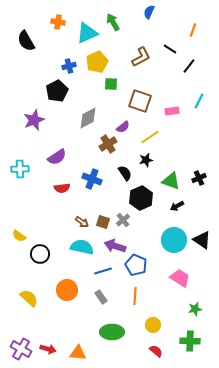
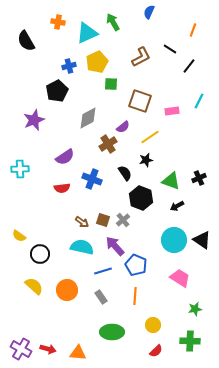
purple semicircle at (57, 157): moved 8 px right
black hexagon at (141, 198): rotated 15 degrees counterclockwise
brown square at (103, 222): moved 2 px up
purple arrow at (115, 246): rotated 30 degrees clockwise
yellow semicircle at (29, 298): moved 5 px right, 12 px up
red semicircle at (156, 351): rotated 96 degrees clockwise
